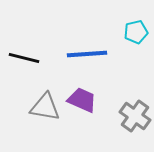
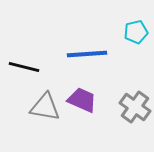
black line: moved 9 px down
gray cross: moved 9 px up
